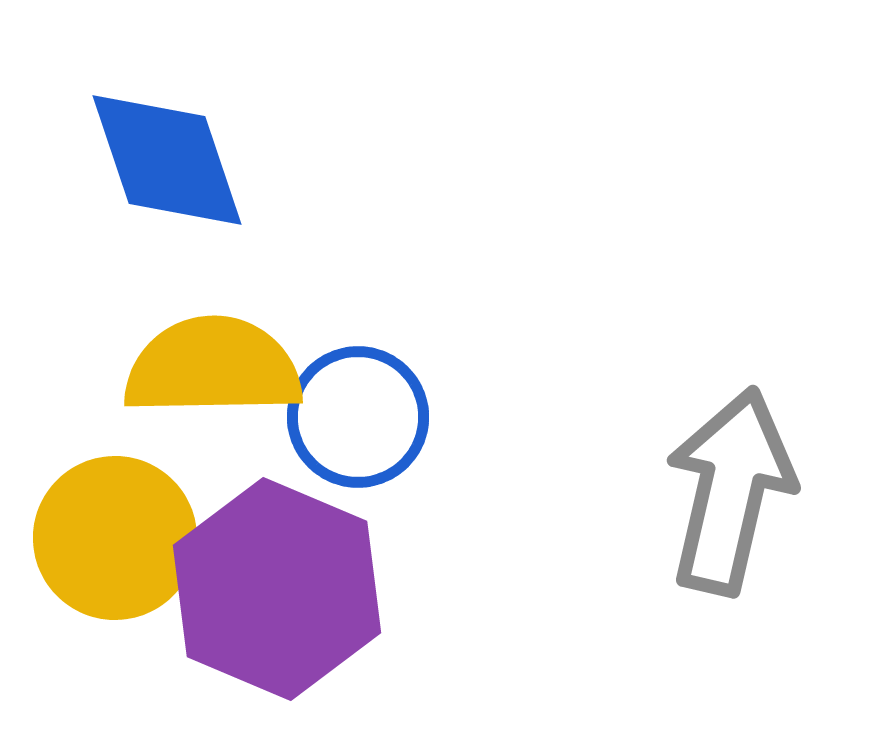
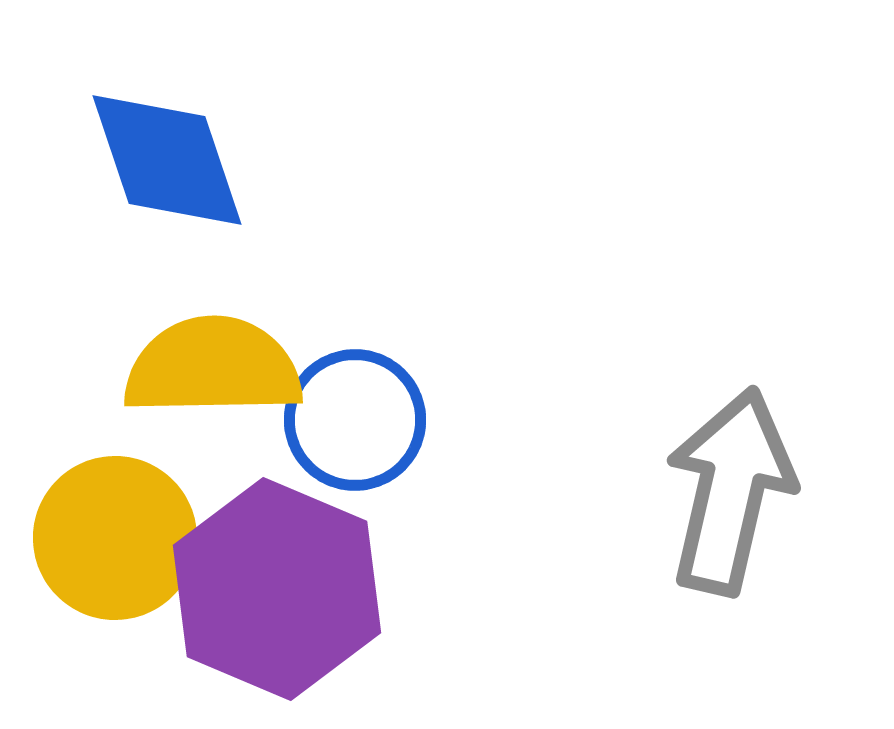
blue circle: moved 3 px left, 3 px down
